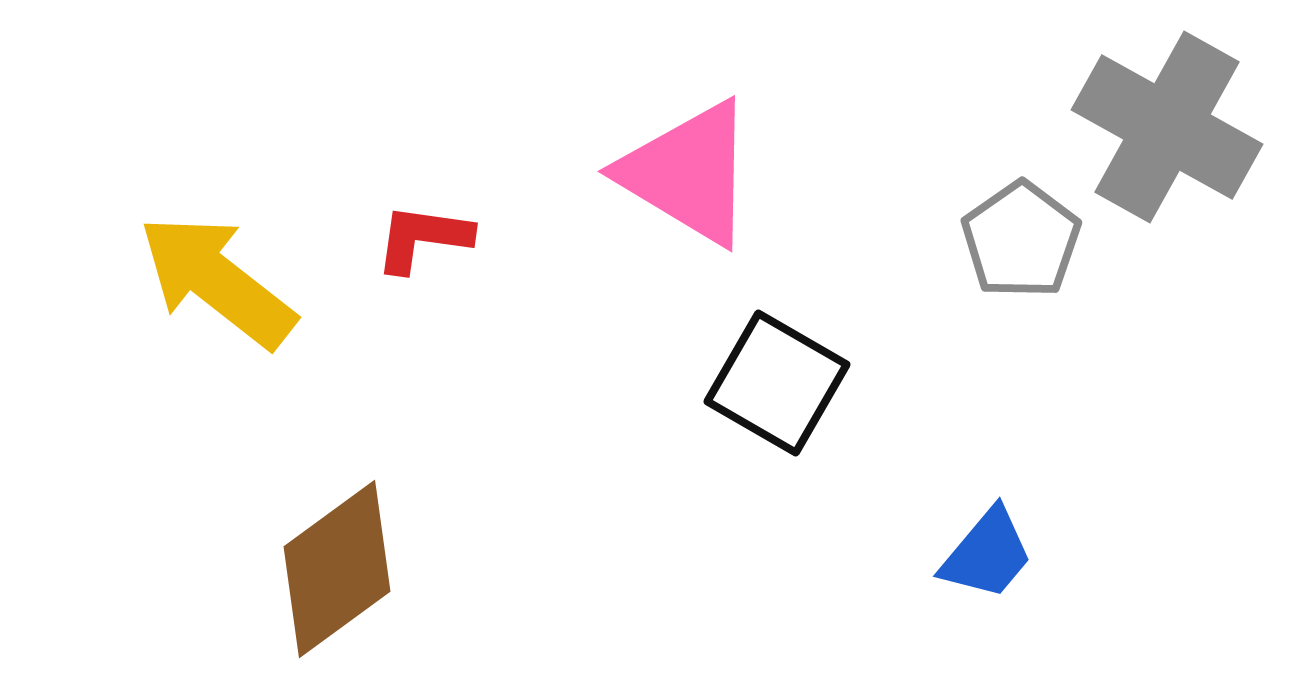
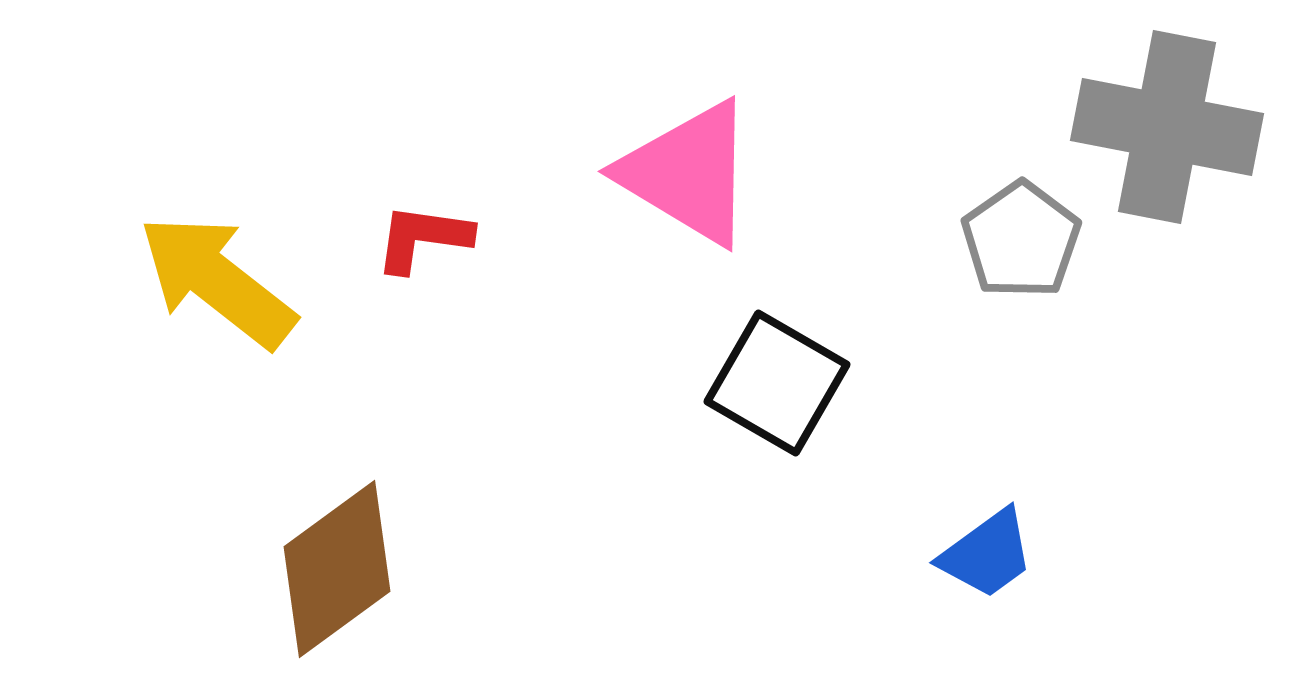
gray cross: rotated 18 degrees counterclockwise
blue trapezoid: rotated 14 degrees clockwise
